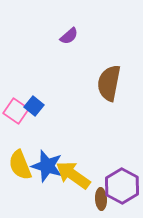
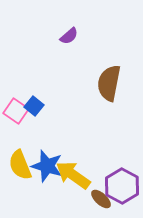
brown ellipse: rotated 45 degrees counterclockwise
